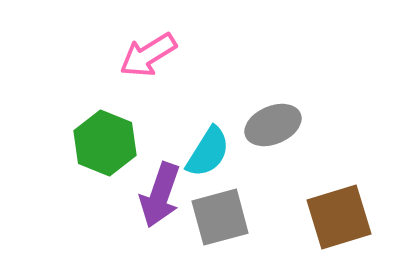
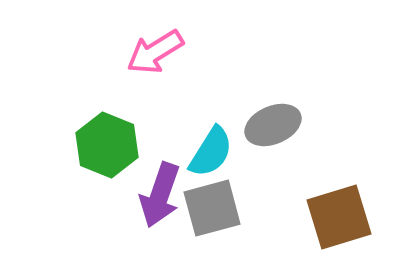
pink arrow: moved 7 px right, 3 px up
green hexagon: moved 2 px right, 2 px down
cyan semicircle: moved 3 px right
gray square: moved 8 px left, 9 px up
